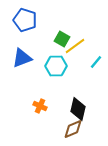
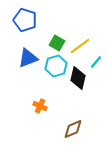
green square: moved 5 px left, 4 px down
yellow line: moved 5 px right
blue triangle: moved 6 px right
cyan hexagon: rotated 15 degrees counterclockwise
black diamond: moved 31 px up
